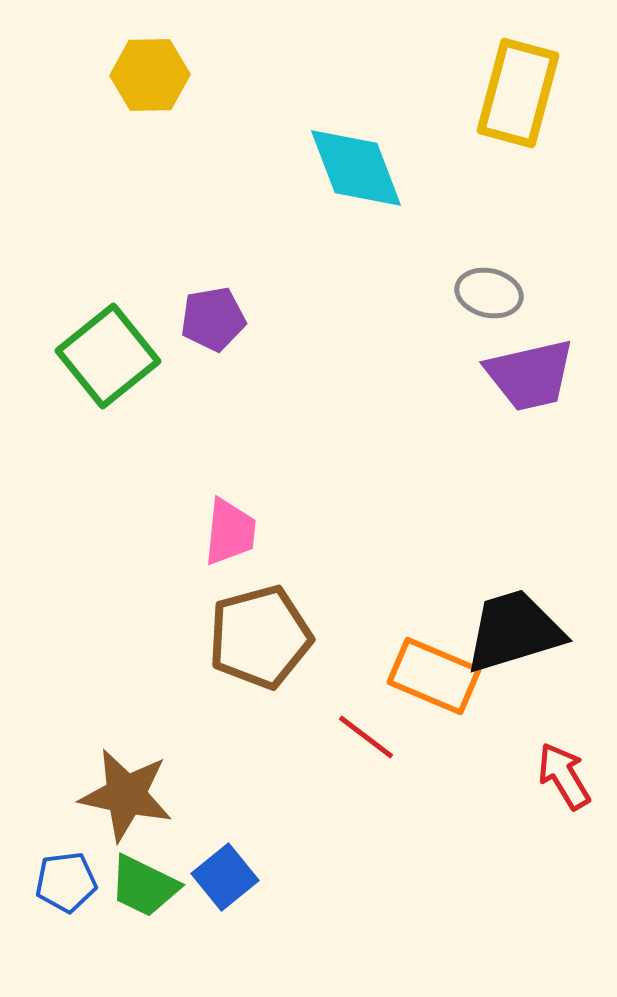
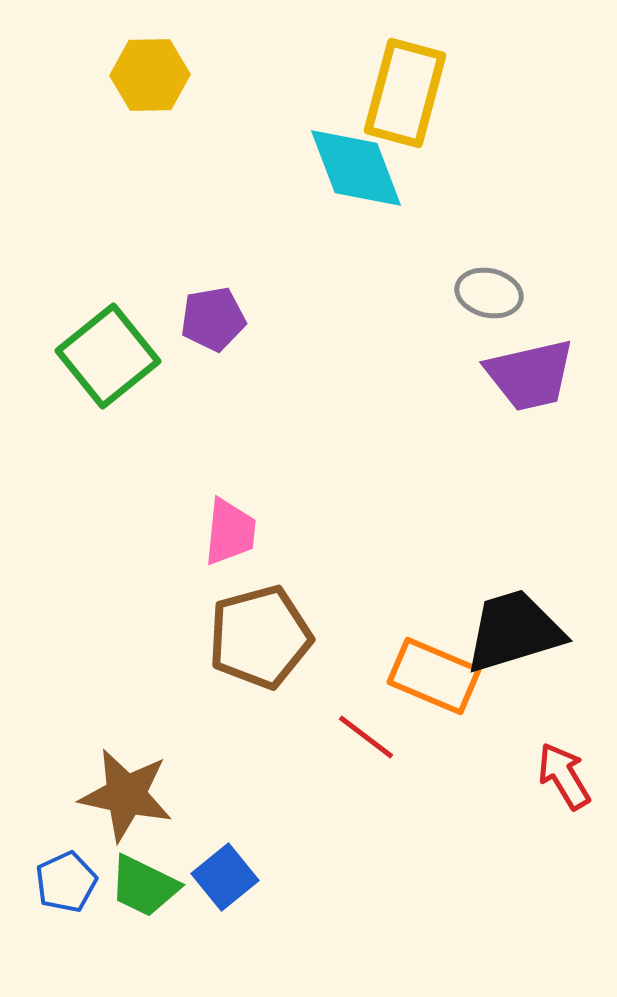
yellow rectangle: moved 113 px left
blue pentagon: rotated 18 degrees counterclockwise
